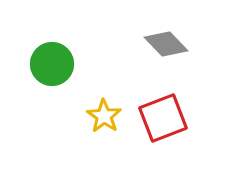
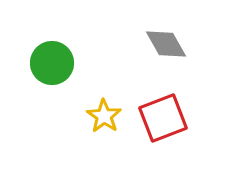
gray diamond: rotated 15 degrees clockwise
green circle: moved 1 px up
